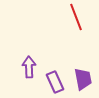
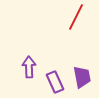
red line: rotated 48 degrees clockwise
purple trapezoid: moved 1 px left, 2 px up
